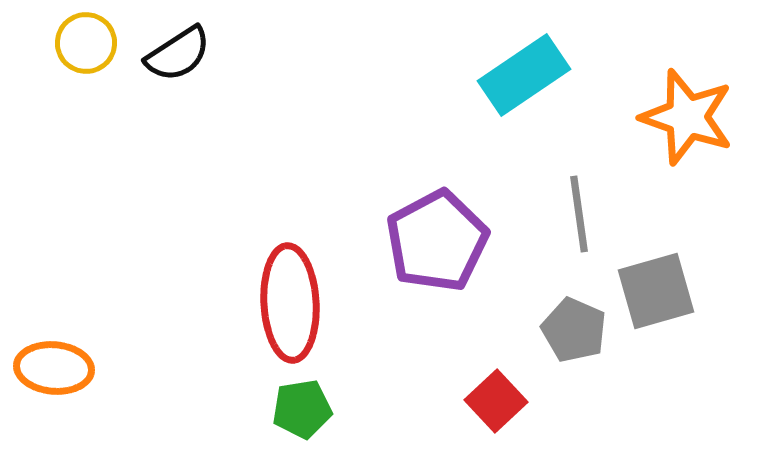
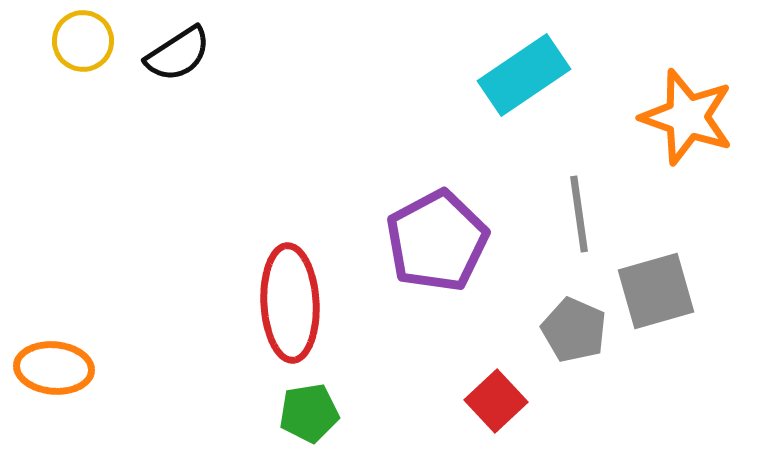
yellow circle: moved 3 px left, 2 px up
green pentagon: moved 7 px right, 4 px down
